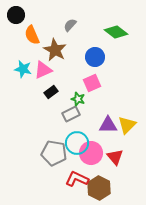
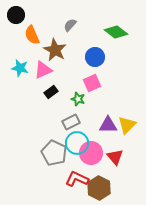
cyan star: moved 3 px left, 1 px up
gray rectangle: moved 8 px down
gray pentagon: rotated 15 degrees clockwise
